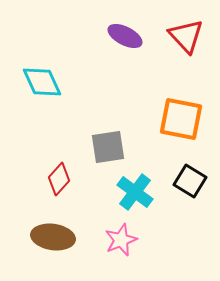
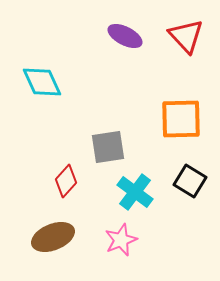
orange square: rotated 12 degrees counterclockwise
red diamond: moved 7 px right, 2 px down
brown ellipse: rotated 30 degrees counterclockwise
